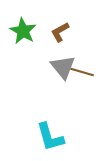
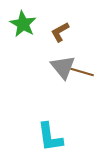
green star: moved 7 px up
cyan L-shape: rotated 8 degrees clockwise
